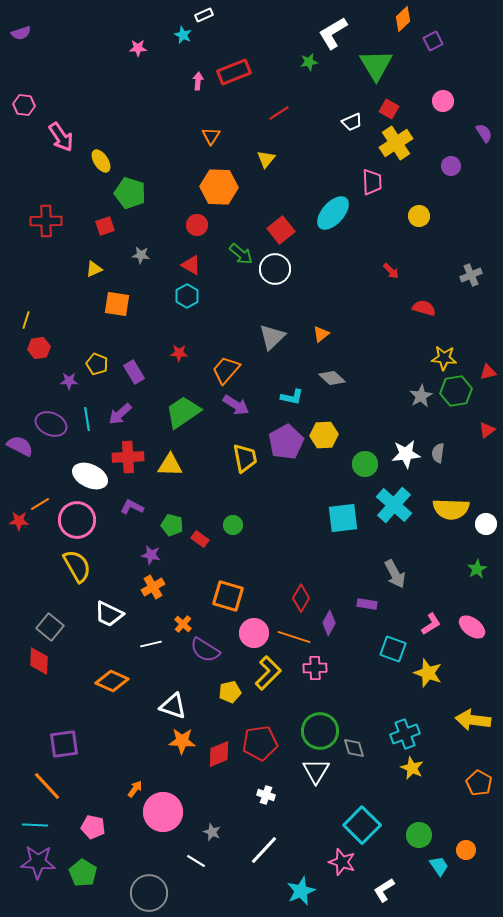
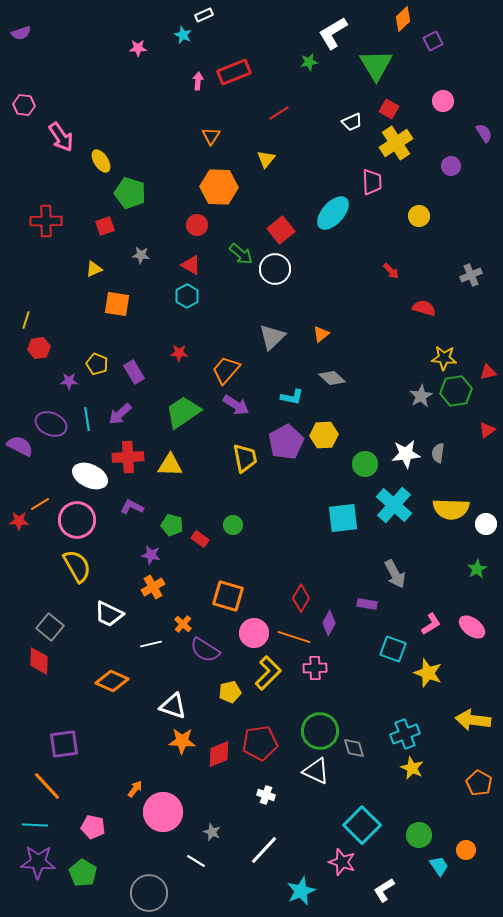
white triangle at (316, 771): rotated 36 degrees counterclockwise
